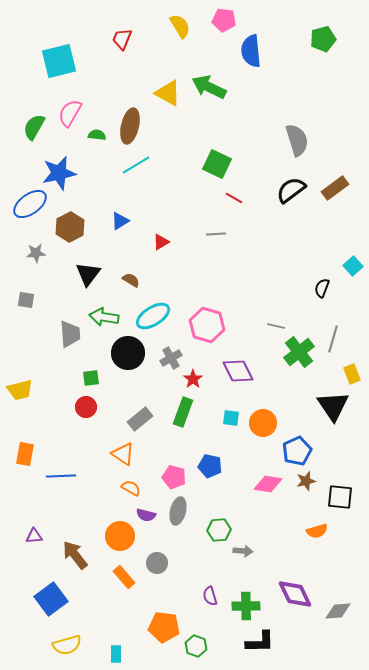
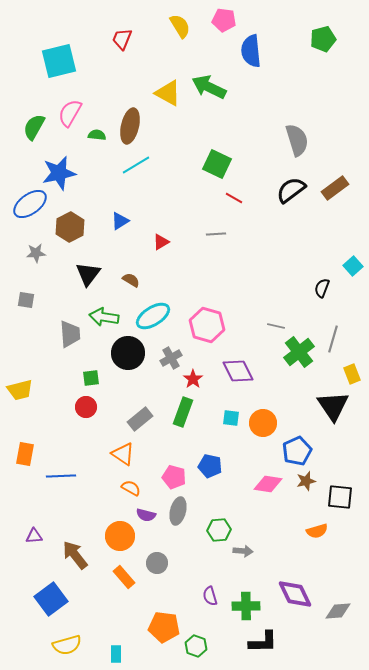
black L-shape at (260, 642): moved 3 px right
